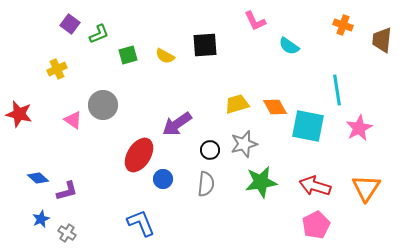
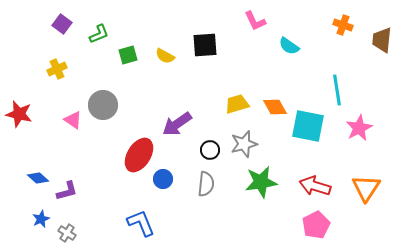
purple square: moved 8 px left
